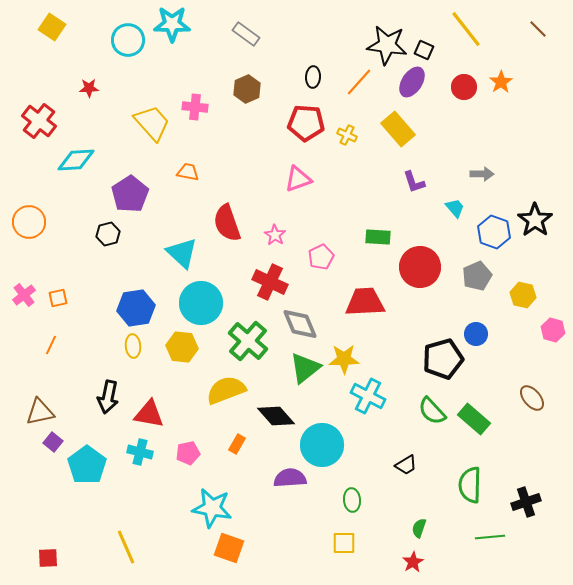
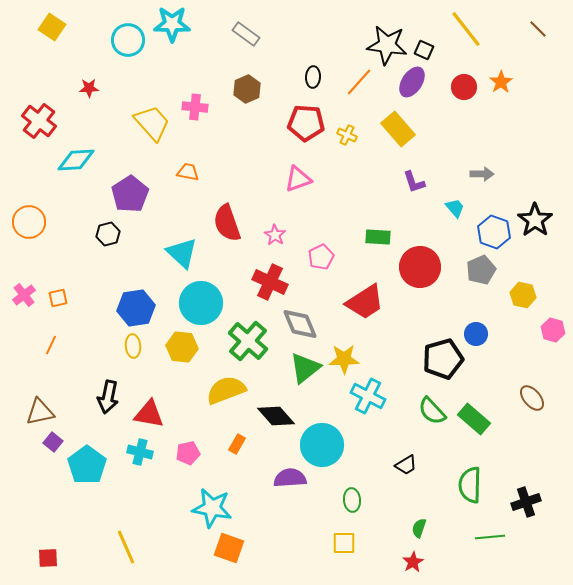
gray pentagon at (477, 276): moved 4 px right, 6 px up
red trapezoid at (365, 302): rotated 150 degrees clockwise
